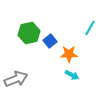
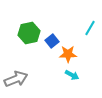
blue square: moved 2 px right
orange star: moved 1 px left
